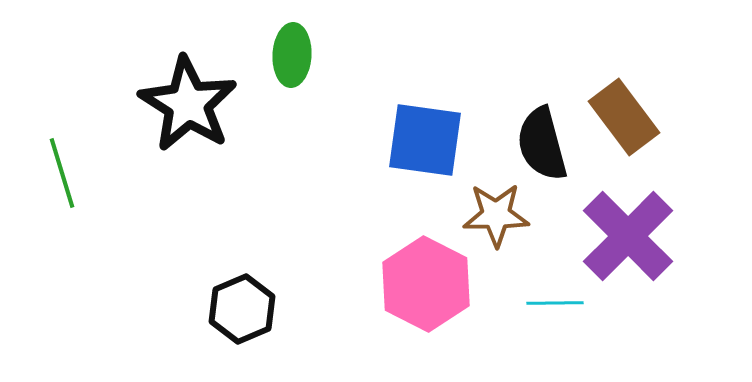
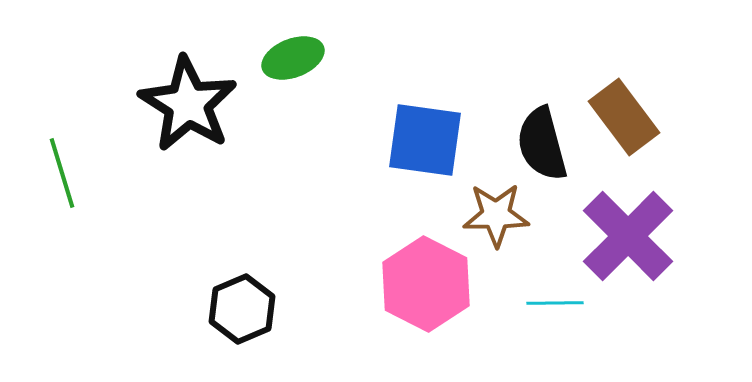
green ellipse: moved 1 px right, 3 px down; rotated 66 degrees clockwise
